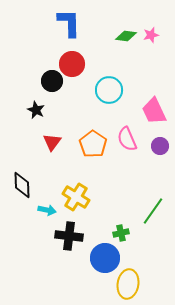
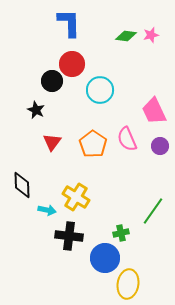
cyan circle: moved 9 px left
